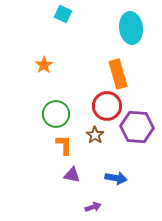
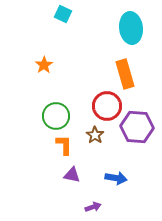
orange rectangle: moved 7 px right
green circle: moved 2 px down
